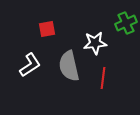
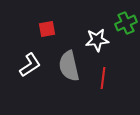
white star: moved 2 px right, 3 px up
